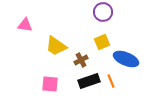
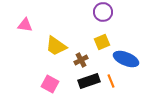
pink square: rotated 24 degrees clockwise
